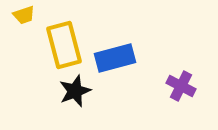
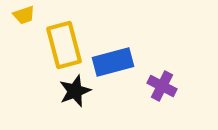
blue rectangle: moved 2 px left, 4 px down
purple cross: moved 19 px left
